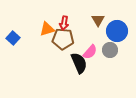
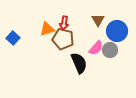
brown pentagon: rotated 10 degrees clockwise
pink semicircle: moved 6 px right, 4 px up
